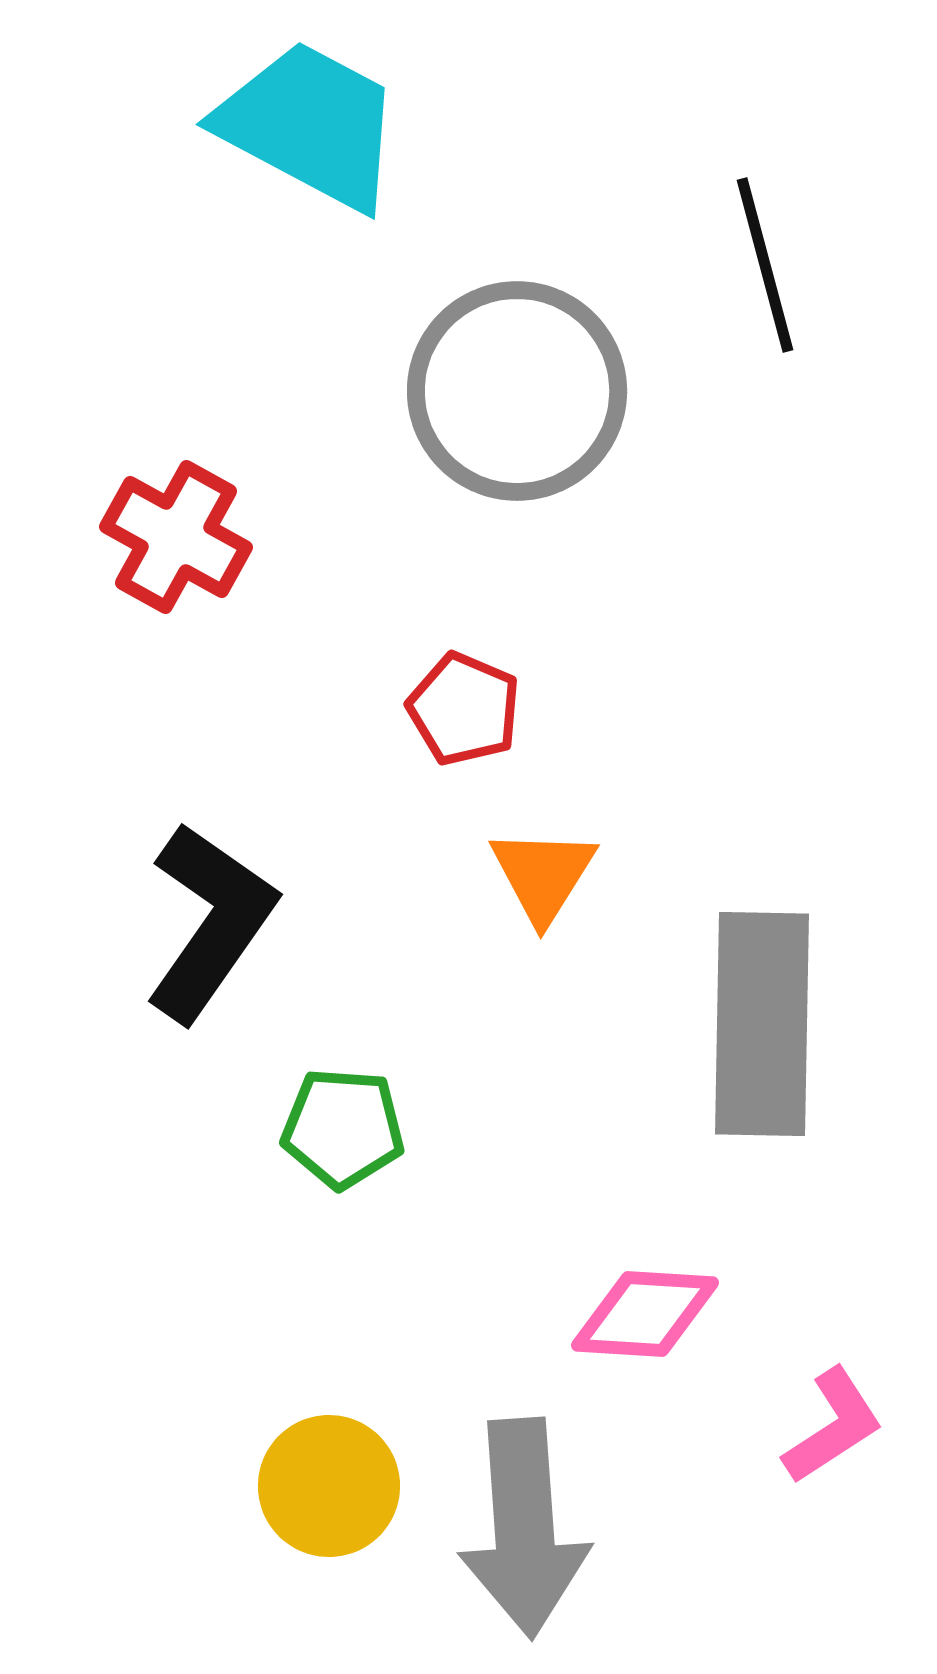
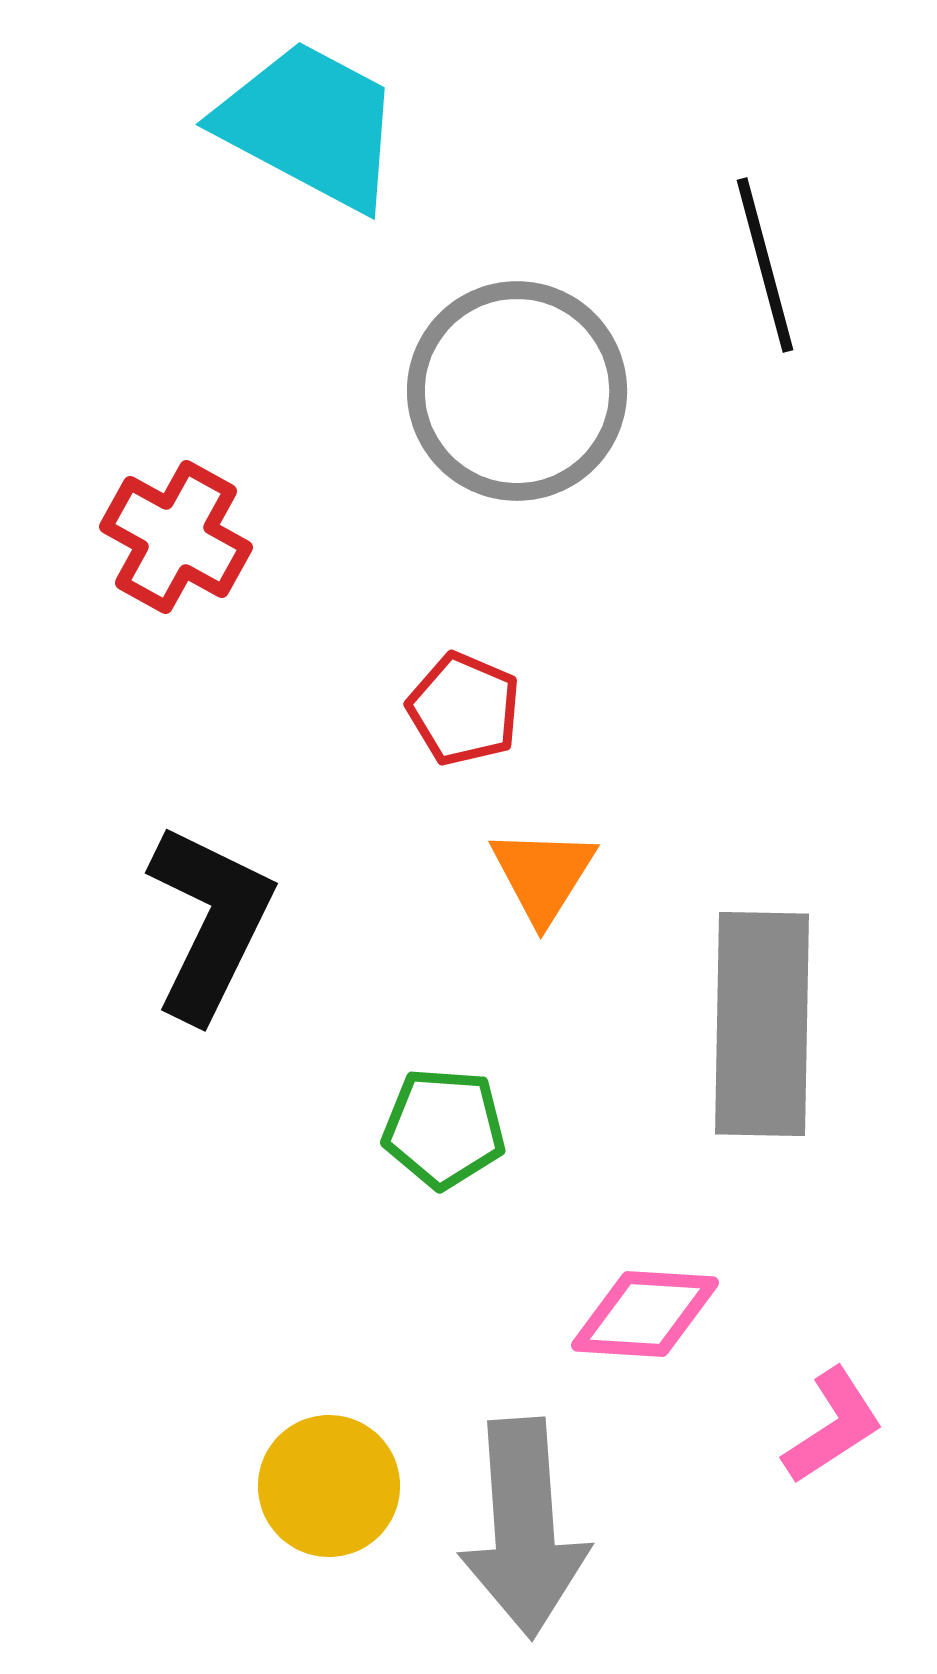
black L-shape: rotated 9 degrees counterclockwise
green pentagon: moved 101 px right
